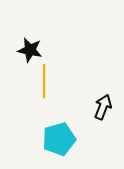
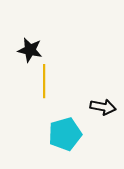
black arrow: rotated 80 degrees clockwise
cyan pentagon: moved 6 px right, 5 px up
